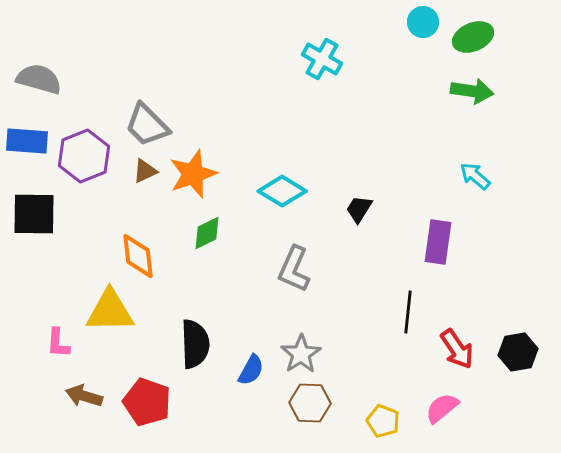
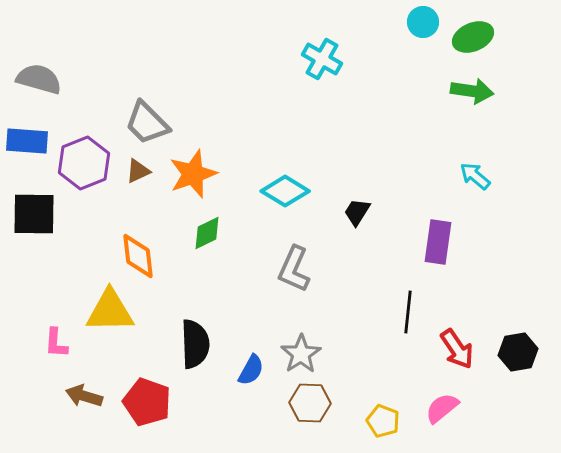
gray trapezoid: moved 2 px up
purple hexagon: moved 7 px down
brown triangle: moved 7 px left
cyan diamond: moved 3 px right
black trapezoid: moved 2 px left, 3 px down
pink L-shape: moved 2 px left
